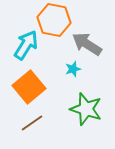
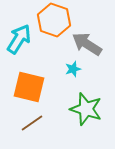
orange hexagon: rotated 8 degrees clockwise
cyan arrow: moved 7 px left, 6 px up
orange square: rotated 36 degrees counterclockwise
